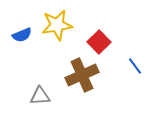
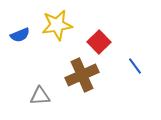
blue semicircle: moved 2 px left
